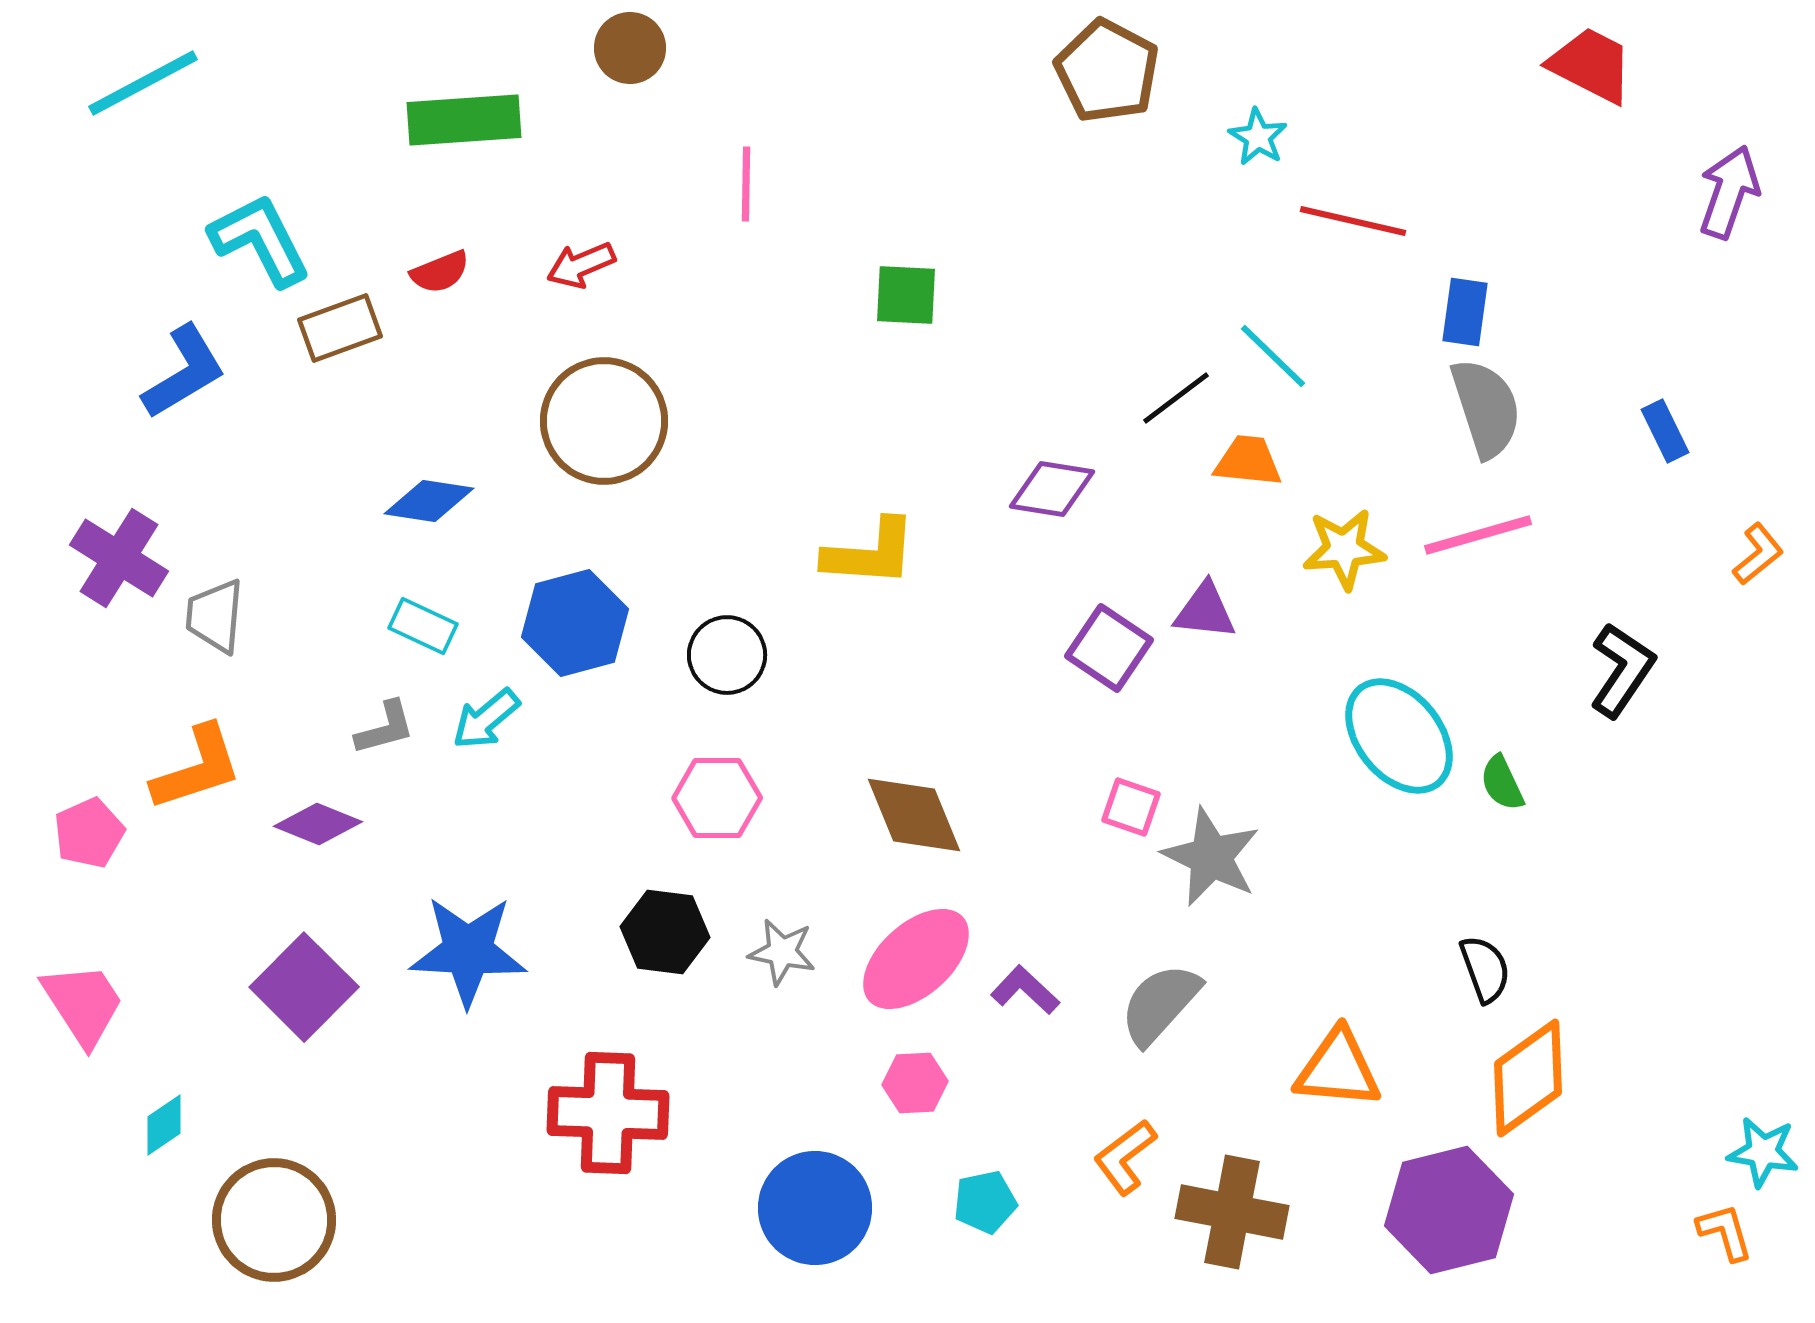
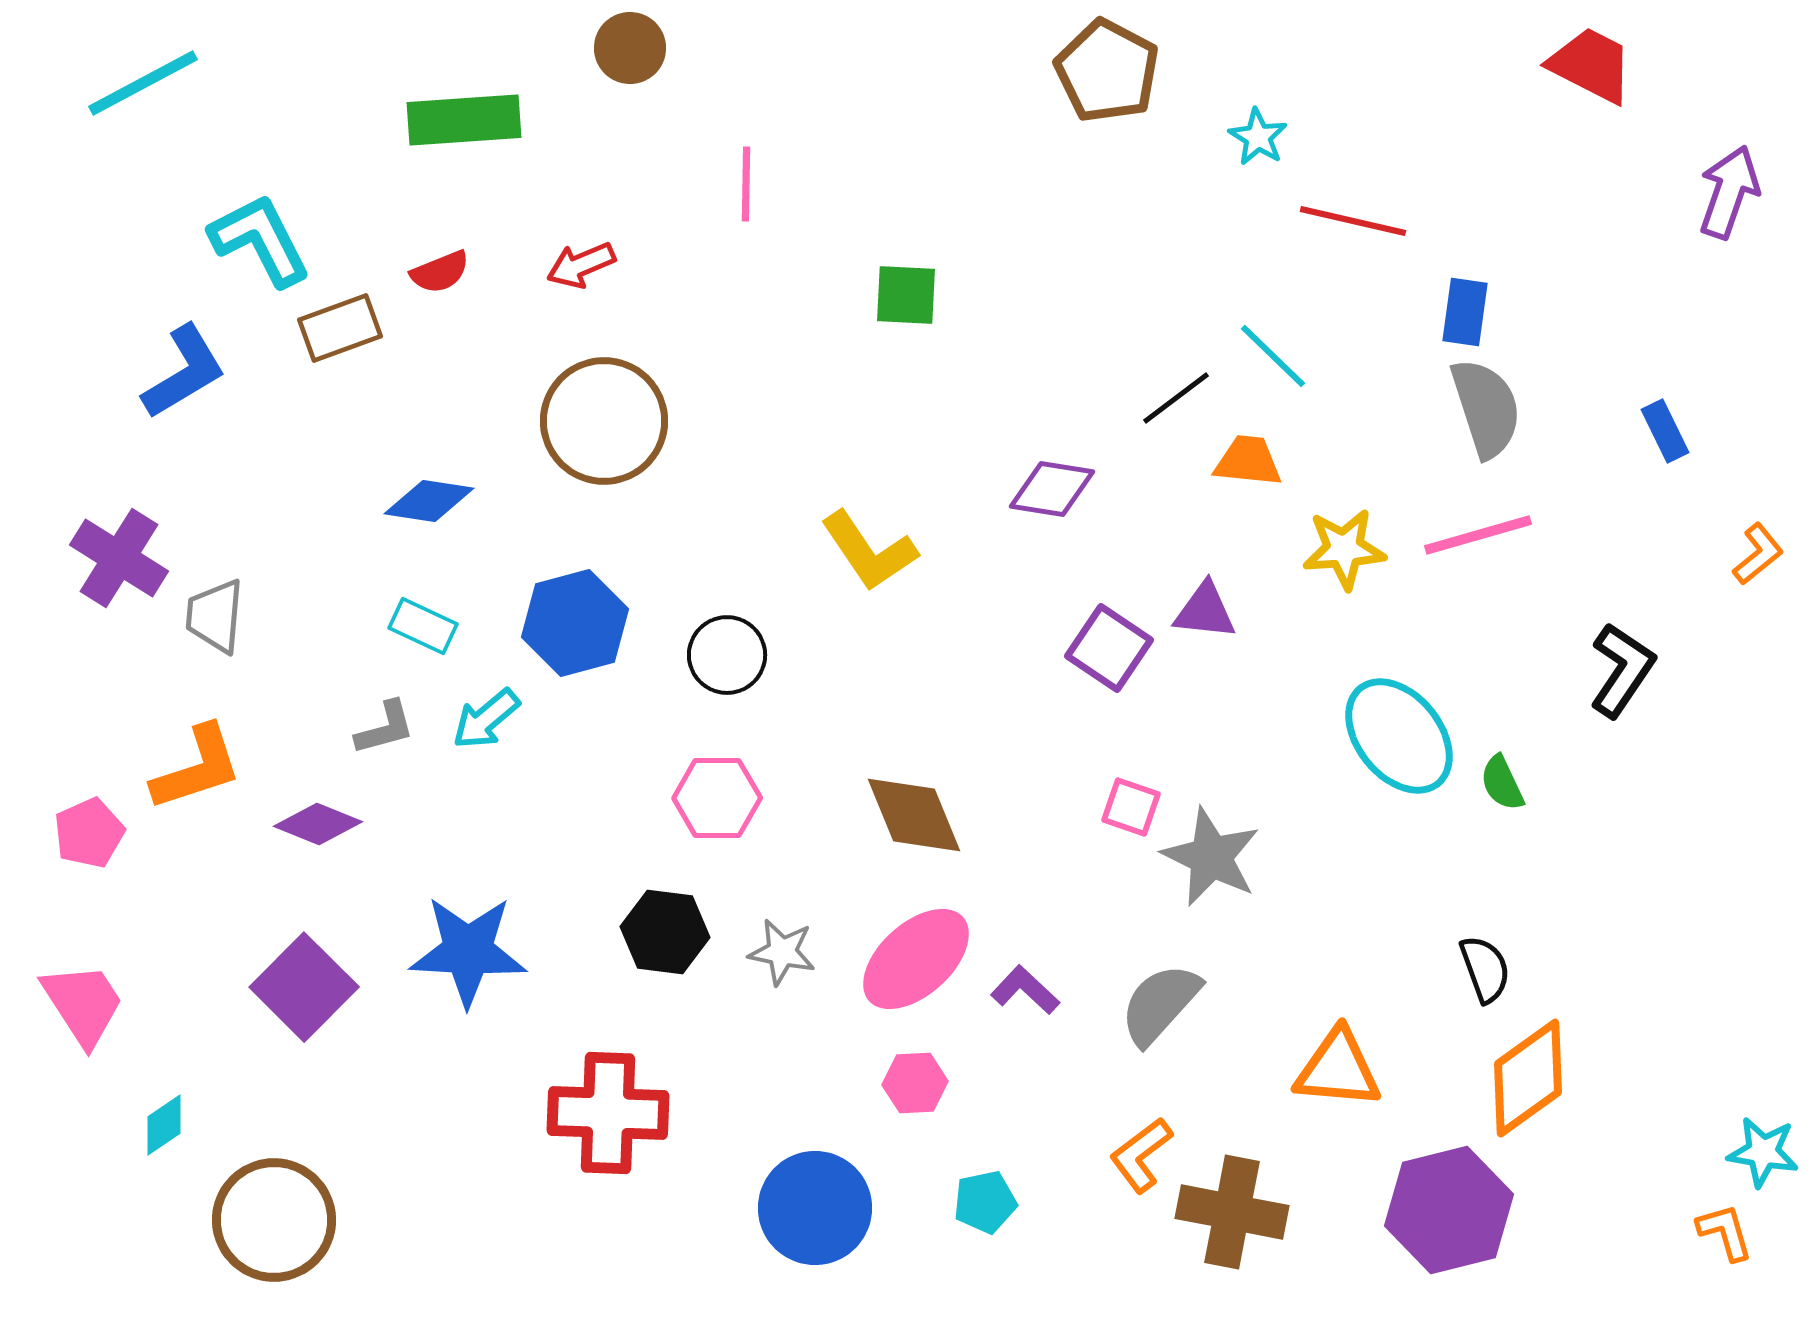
yellow L-shape at (870, 553): moved 1 px left, 2 px up; rotated 52 degrees clockwise
orange L-shape at (1125, 1157): moved 16 px right, 2 px up
